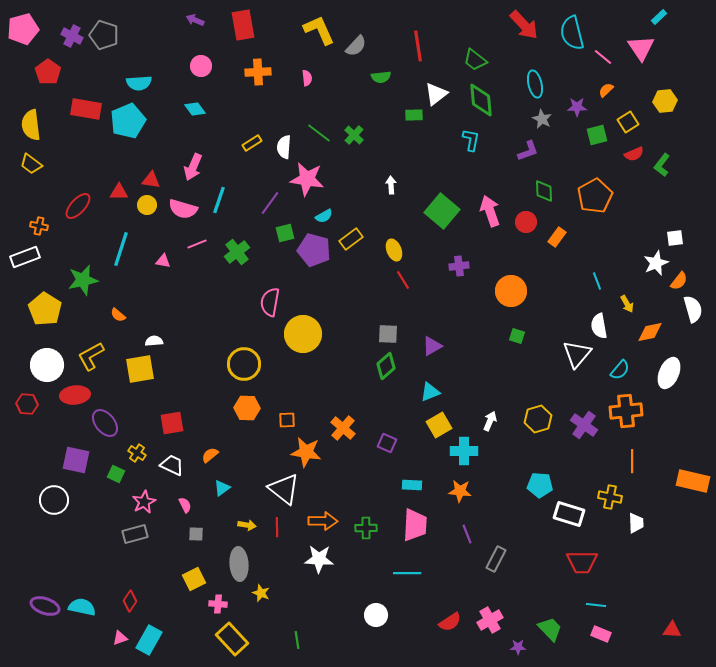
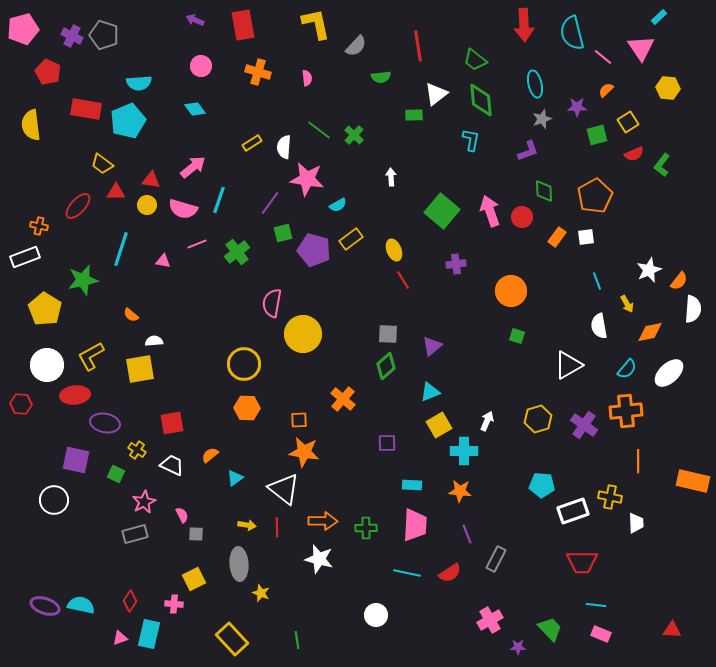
red arrow at (524, 25): rotated 40 degrees clockwise
yellow L-shape at (319, 30): moved 3 px left, 6 px up; rotated 12 degrees clockwise
red pentagon at (48, 72): rotated 10 degrees counterclockwise
orange cross at (258, 72): rotated 20 degrees clockwise
yellow hexagon at (665, 101): moved 3 px right, 13 px up; rotated 10 degrees clockwise
gray star at (542, 119): rotated 24 degrees clockwise
green line at (319, 133): moved 3 px up
yellow trapezoid at (31, 164): moved 71 px right
pink arrow at (193, 167): rotated 152 degrees counterclockwise
white arrow at (391, 185): moved 8 px up
red triangle at (119, 192): moved 3 px left
cyan semicircle at (324, 216): moved 14 px right, 11 px up
red circle at (526, 222): moved 4 px left, 5 px up
green square at (285, 233): moved 2 px left
white square at (675, 238): moved 89 px left, 1 px up
white star at (656, 263): moved 7 px left, 7 px down
purple cross at (459, 266): moved 3 px left, 2 px up
pink semicircle at (270, 302): moved 2 px right, 1 px down
white semicircle at (693, 309): rotated 20 degrees clockwise
orange semicircle at (118, 315): moved 13 px right
purple triangle at (432, 346): rotated 10 degrees counterclockwise
white triangle at (577, 354): moved 9 px left, 11 px down; rotated 20 degrees clockwise
cyan semicircle at (620, 370): moved 7 px right, 1 px up
white ellipse at (669, 373): rotated 24 degrees clockwise
red hexagon at (27, 404): moved 6 px left
orange square at (287, 420): moved 12 px right
white arrow at (490, 421): moved 3 px left
purple ellipse at (105, 423): rotated 40 degrees counterclockwise
orange cross at (343, 428): moved 29 px up
purple square at (387, 443): rotated 24 degrees counterclockwise
orange star at (306, 452): moved 2 px left
yellow cross at (137, 453): moved 3 px up
orange line at (632, 461): moved 6 px right
cyan pentagon at (540, 485): moved 2 px right
cyan triangle at (222, 488): moved 13 px right, 10 px up
pink semicircle at (185, 505): moved 3 px left, 10 px down
white rectangle at (569, 514): moved 4 px right, 3 px up; rotated 36 degrees counterclockwise
white star at (319, 559): rotated 12 degrees clockwise
cyan line at (407, 573): rotated 12 degrees clockwise
pink cross at (218, 604): moved 44 px left
cyan semicircle at (82, 607): moved 1 px left, 2 px up
red semicircle at (450, 622): moved 49 px up
cyan rectangle at (149, 640): moved 6 px up; rotated 16 degrees counterclockwise
